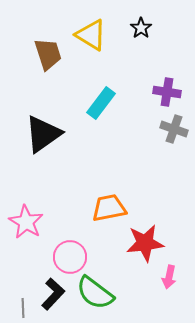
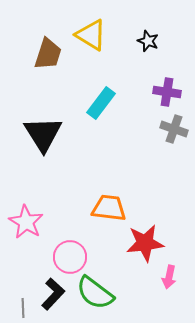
black star: moved 7 px right, 13 px down; rotated 15 degrees counterclockwise
brown trapezoid: rotated 36 degrees clockwise
black triangle: rotated 27 degrees counterclockwise
orange trapezoid: rotated 18 degrees clockwise
